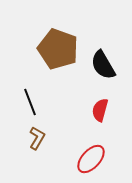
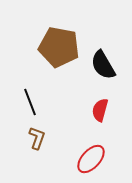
brown pentagon: moved 1 px right, 2 px up; rotated 9 degrees counterclockwise
brown L-shape: rotated 10 degrees counterclockwise
